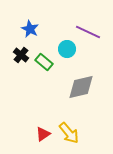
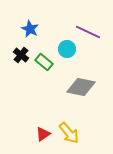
gray diamond: rotated 24 degrees clockwise
